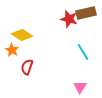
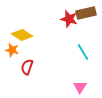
orange star: rotated 16 degrees counterclockwise
